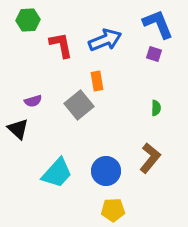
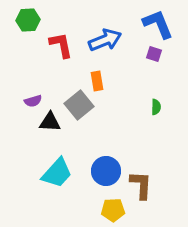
green semicircle: moved 1 px up
black triangle: moved 32 px right, 7 px up; rotated 40 degrees counterclockwise
brown L-shape: moved 9 px left, 27 px down; rotated 36 degrees counterclockwise
